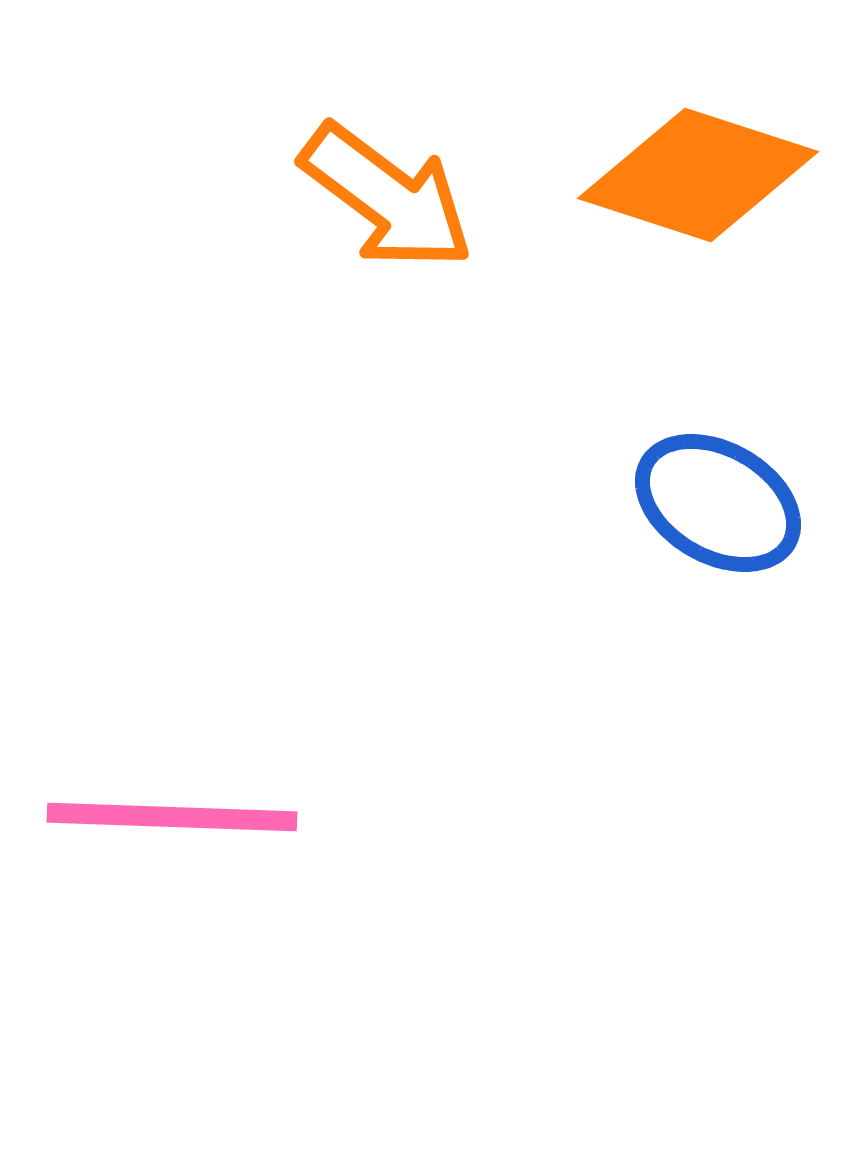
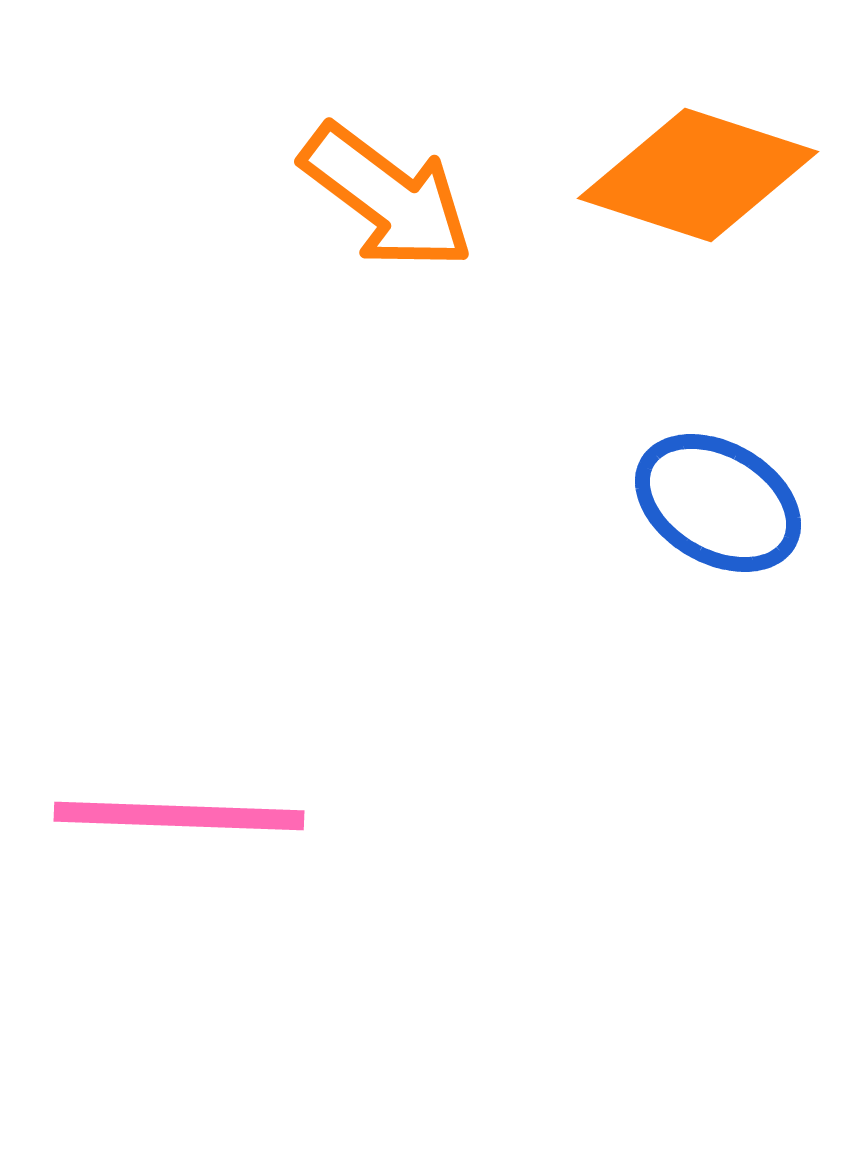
pink line: moved 7 px right, 1 px up
